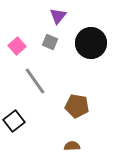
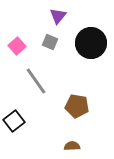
gray line: moved 1 px right
